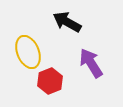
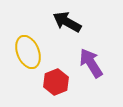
red hexagon: moved 6 px right, 1 px down
